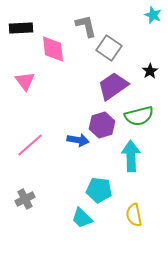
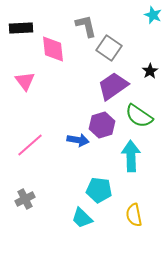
green semicircle: rotated 48 degrees clockwise
